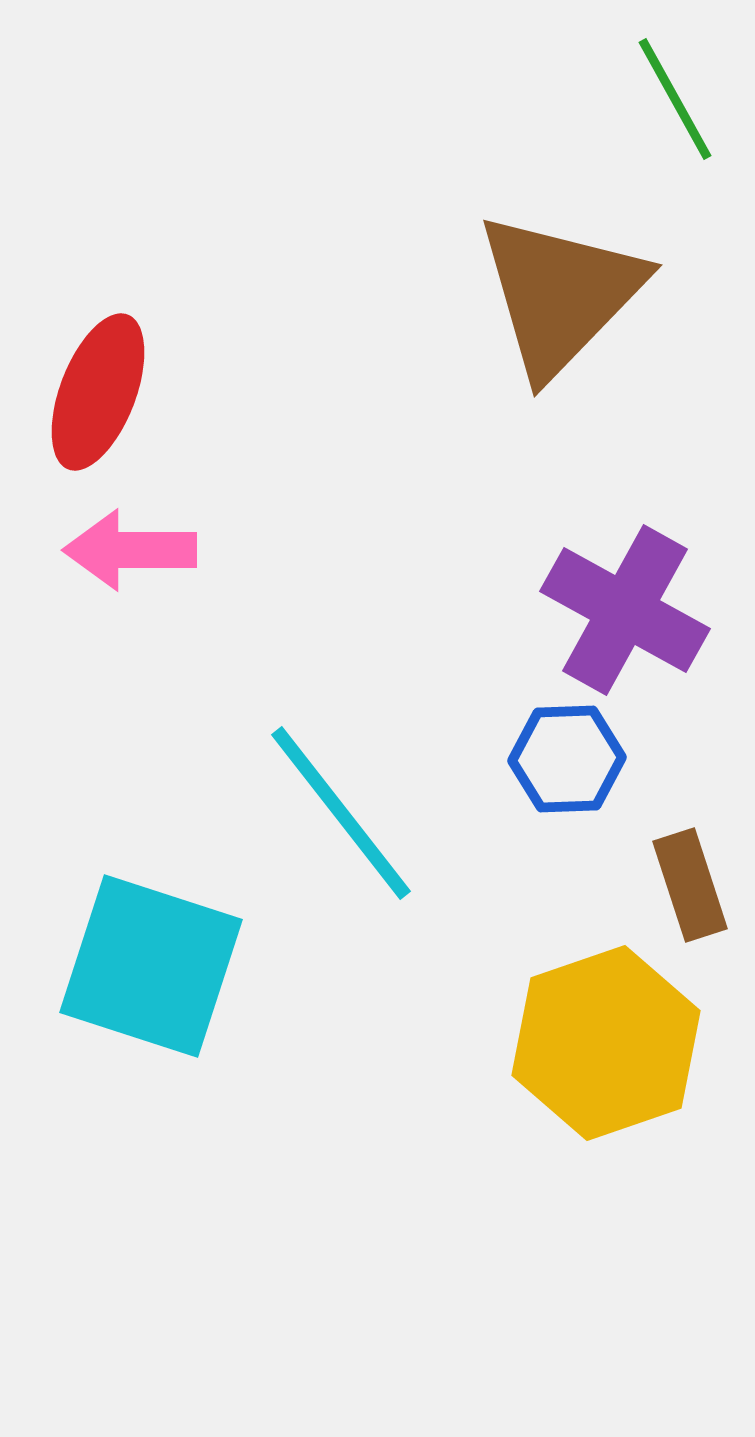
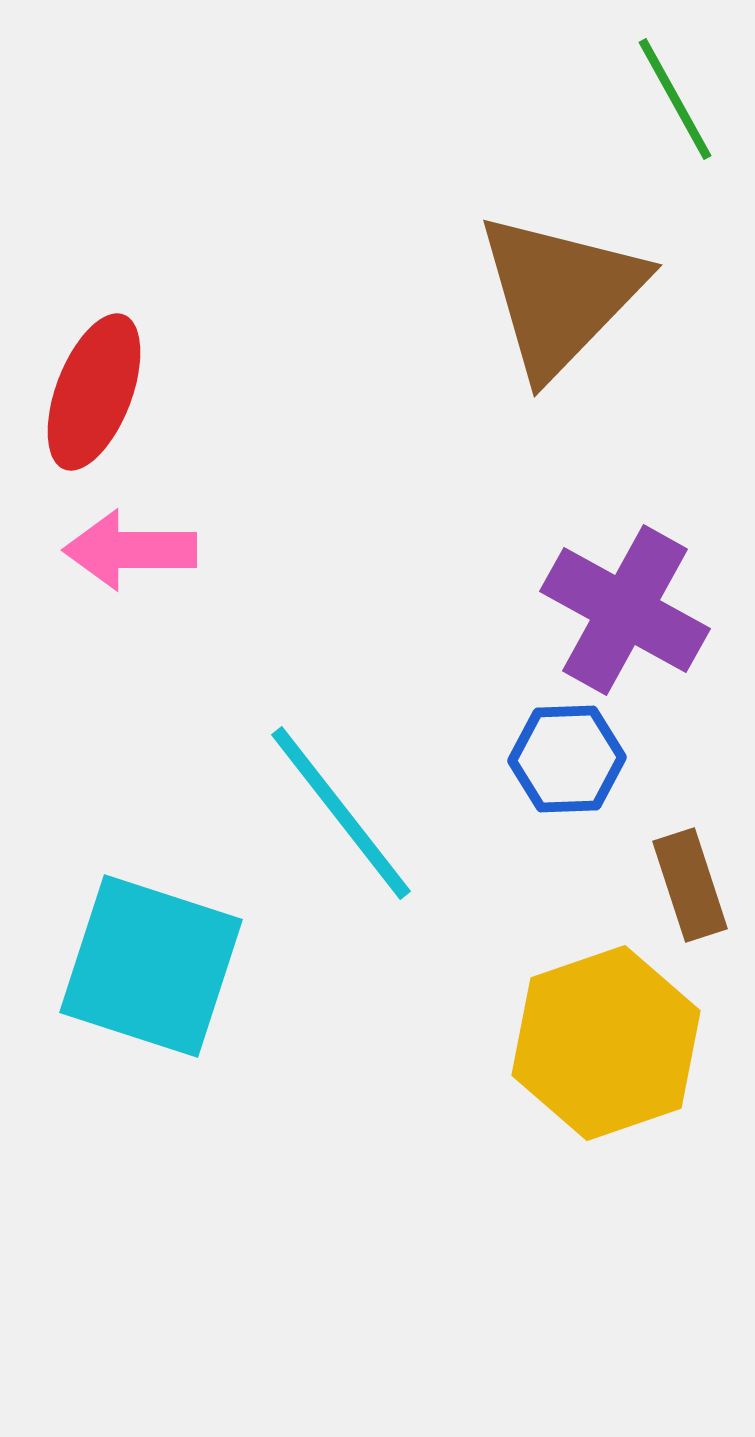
red ellipse: moved 4 px left
